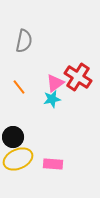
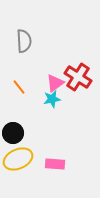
gray semicircle: rotated 15 degrees counterclockwise
black circle: moved 4 px up
pink rectangle: moved 2 px right
